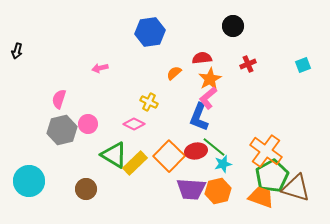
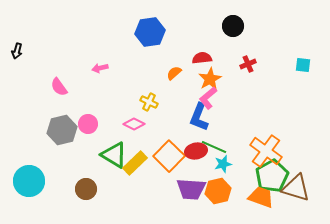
cyan square: rotated 28 degrees clockwise
pink semicircle: moved 12 px up; rotated 54 degrees counterclockwise
green line: rotated 15 degrees counterclockwise
